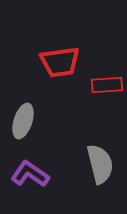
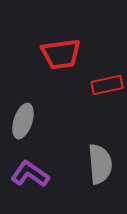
red trapezoid: moved 1 px right, 8 px up
red rectangle: rotated 8 degrees counterclockwise
gray semicircle: rotated 9 degrees clockwise
